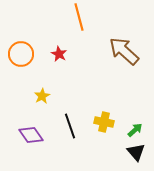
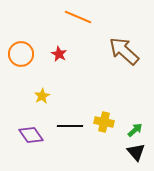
orange line: moved 1 px left; rotated 52 degrees counterclockwise
black line: rotated 70 degrees counterclockwise
